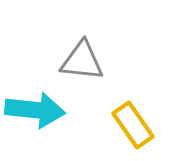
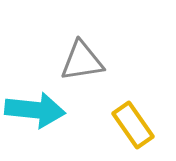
gray triangle: rotated 15 degrees counterclockwise
